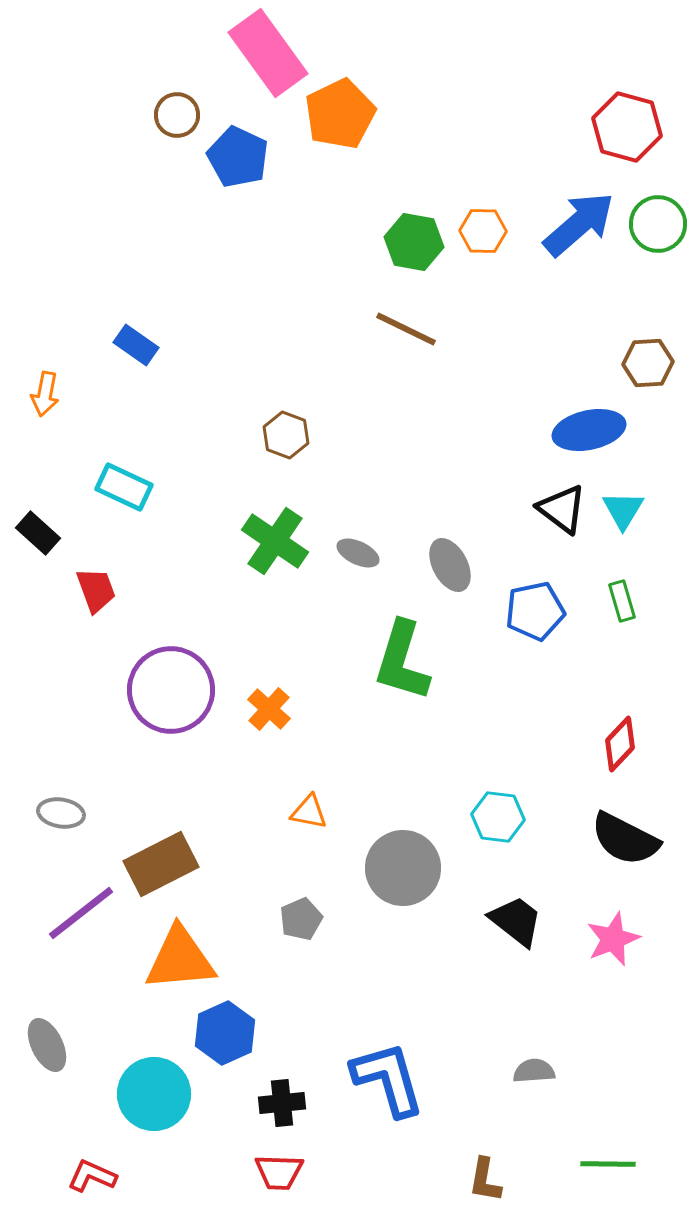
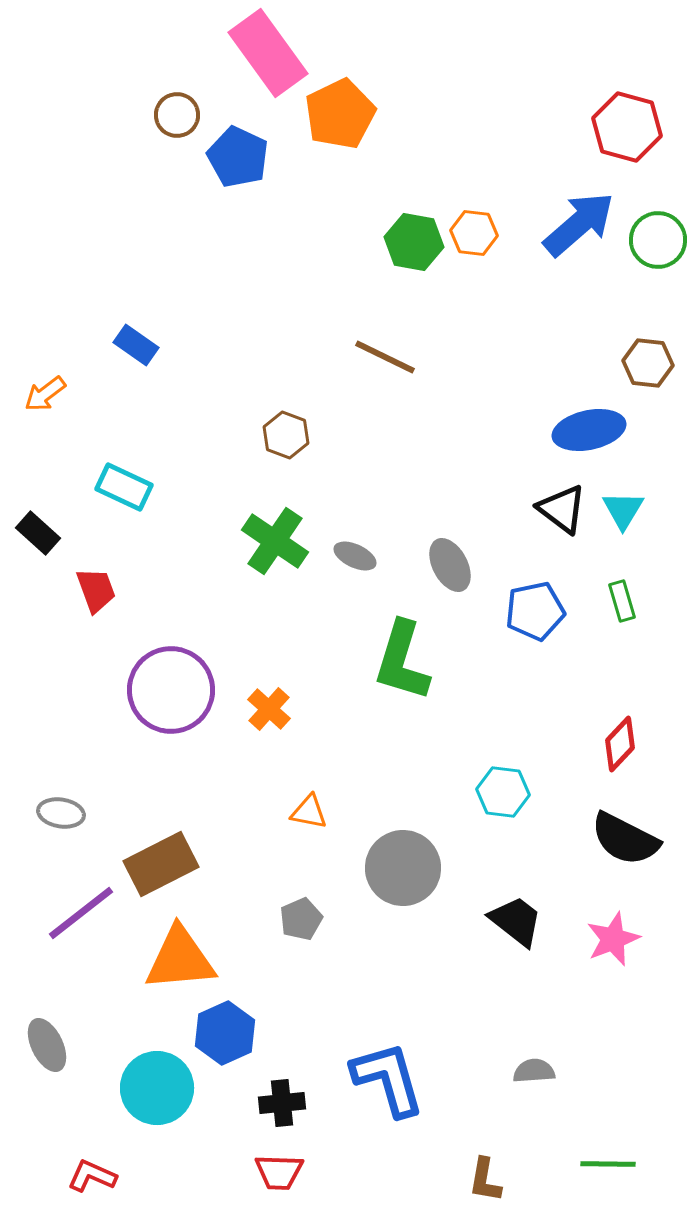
green circle at (658, 224): moved 16 px down
orange hexagon at (483, 231): moved 9 px left, 2 px down; rotated 6 degrees clockwise
brown line at (406, 329): moved 21 px left, 28 px down
brown hexagon at (648, 363): rotated 9 degrees clockwise
orange arrow at (45, 394): rotated 42 degrees clockwise
gray ellipse at (358, 553): moved 3 px left, 3 px down
cyan hexagon at (498, 817): moved 5 px right, 25 px up
cyan circle at (154, 1094): moved 3 px right, 6 px up
